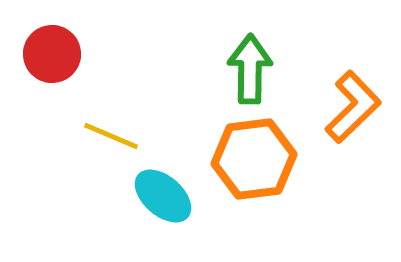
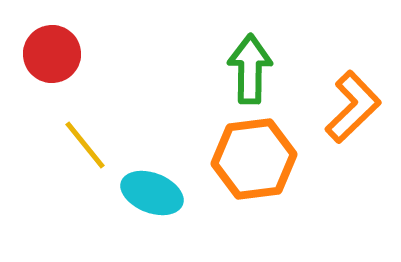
yellow line: moved 26 px left, 9 px down; rotated 28 degrees clockwise
cyan ellipse: moved 11 px left, 3 px up; rotated 20 degrees counterclockwise
